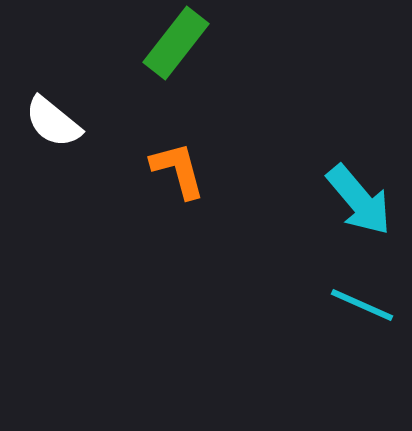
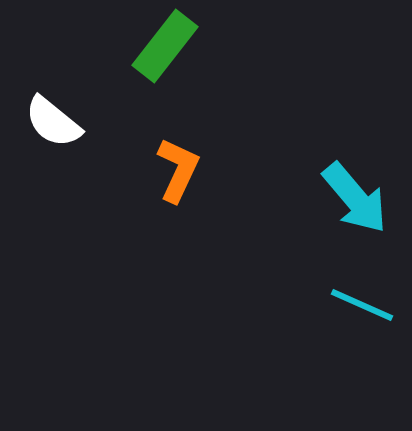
green rectangle: moved 11 px left, 3 px down
orange L-shape: rotated 40 degrees clockwise
cyan arrow: moved 4 px left, 2 px up
